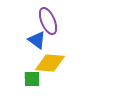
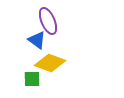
yellow diamond: rotated 16 degrees clockwise
